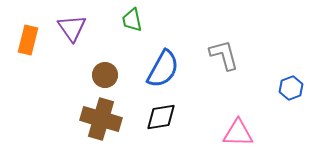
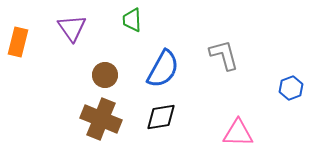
green trapezoid: rotated 10 degrees clockwise
orange rectangle: moved 10 px left, 2 px down
brown cross: rotated 6 degrees clockwise
